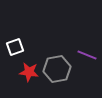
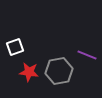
gray hexagon: moved 2 px right, 2 px down
